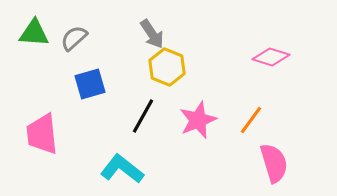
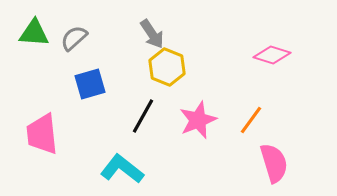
pink diamond: moved 1 px right, 2 px up
